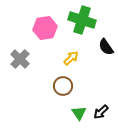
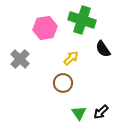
black semicircle: moved 3 px left, 2 px down
brown circle: moved 3 px up
